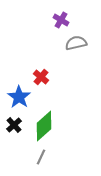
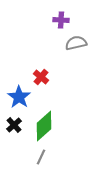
purple cross: rotated 28 degrees counterclockwise
